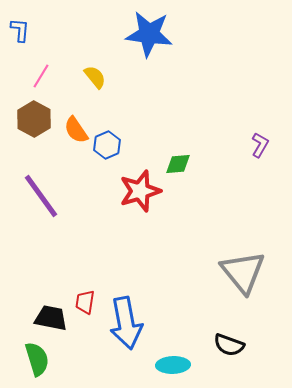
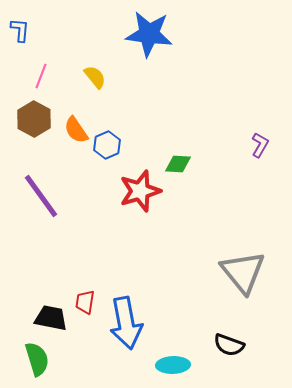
pink line: rotated 10 degrees counterclockwise
green diamond: rotated 8 degrees clockwise
